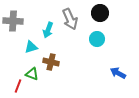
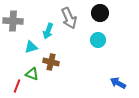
gray arrow: moved 1 px left, 1 px up
cyan arrow: moved 1 px down
cyan circle: moved 1 px right, 1 px down
blue arrow: moved 10 px down
red line: moved 1 px left
